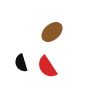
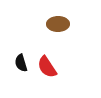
brown ellipse: moved 6 px right, 8 px up; rotated 40 degrees clockwise
